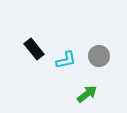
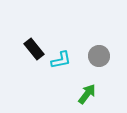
cyan L-shape: moved 5 px left
green arrow: rotated 15 degrees counterclockwise
